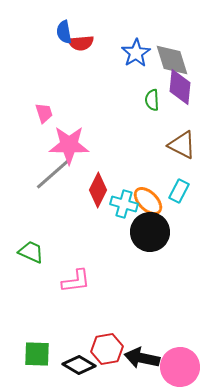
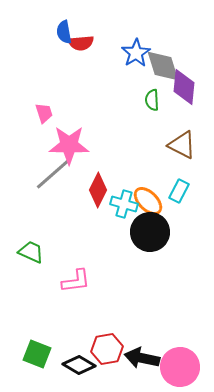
gray diamond: moved 9 px left, 6 px down
purple diamond: moved 4 px right
green square: rotated 20 degrees clockwise
